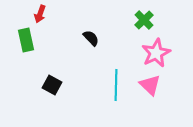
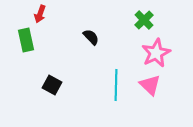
black semicircle: moved 1 px up
